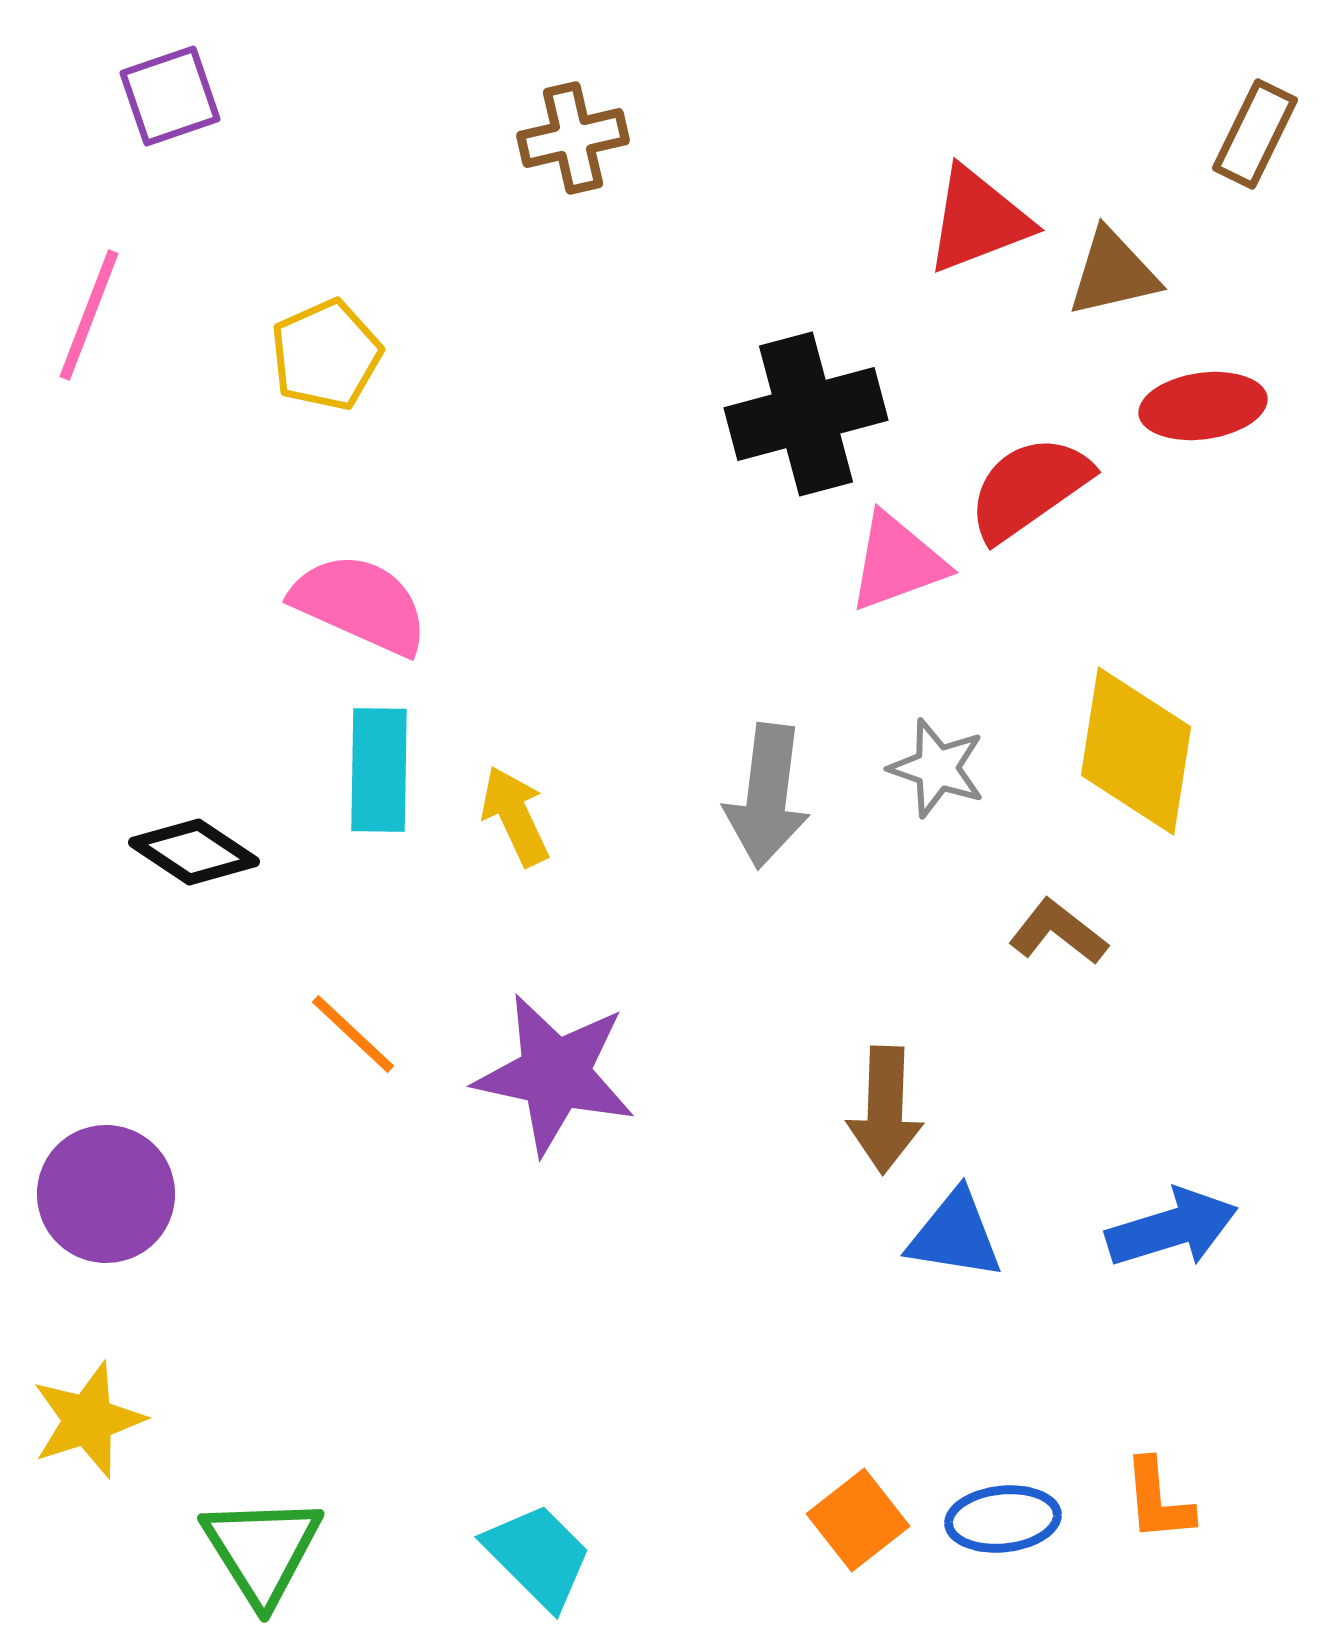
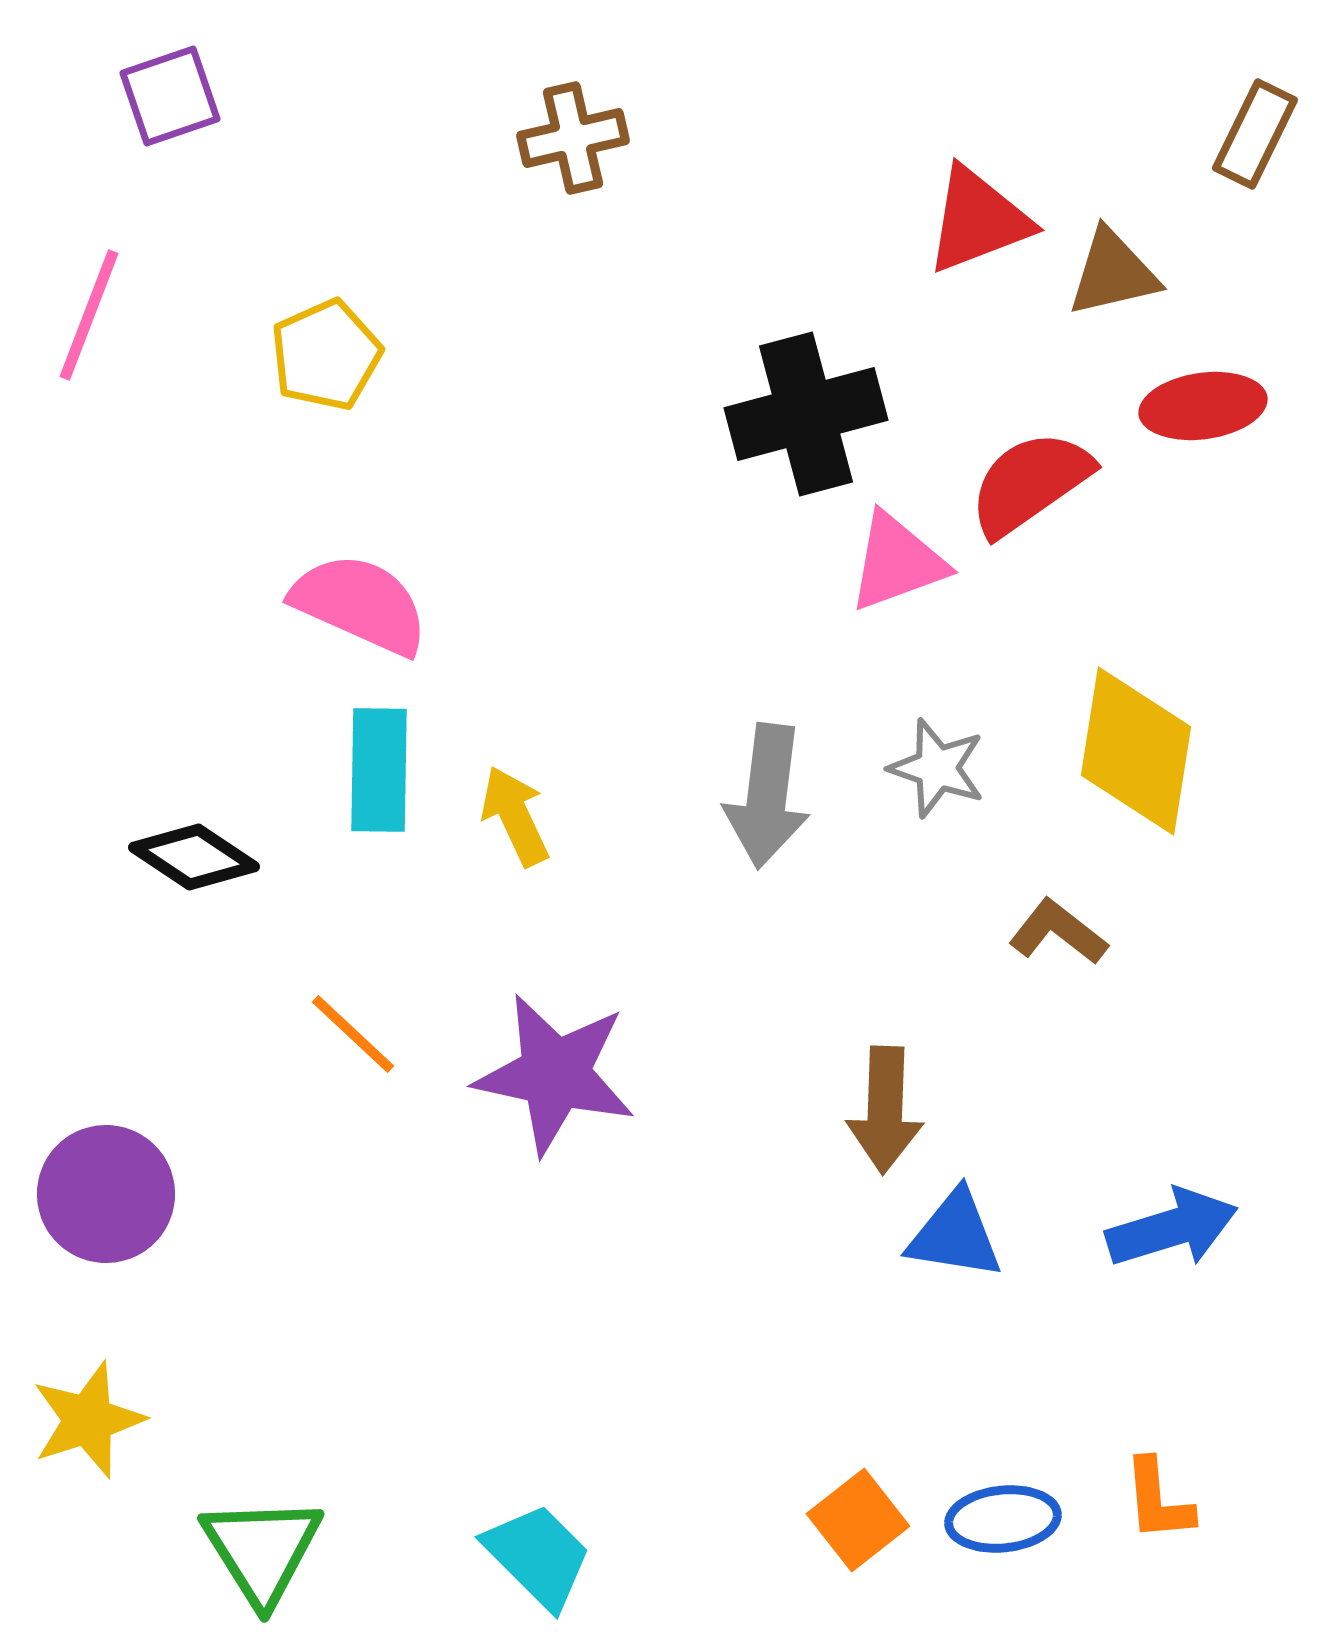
red semicircle: moved 1 px right, 5 px up
black diamond: moved 5 px down
